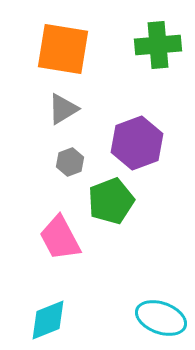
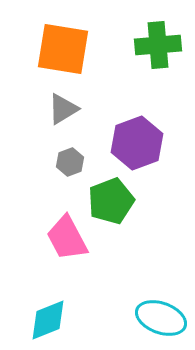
pink trapezoid: moved 7 px right
